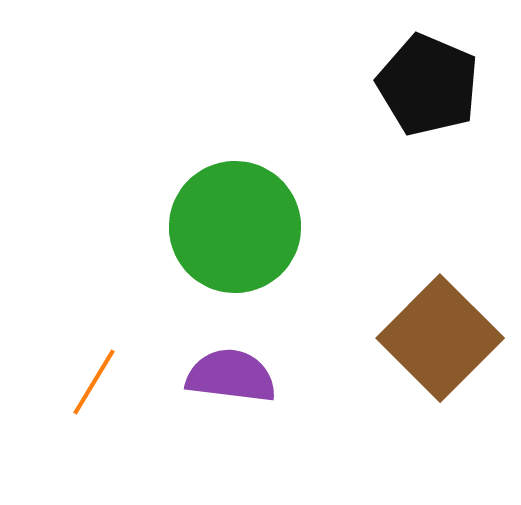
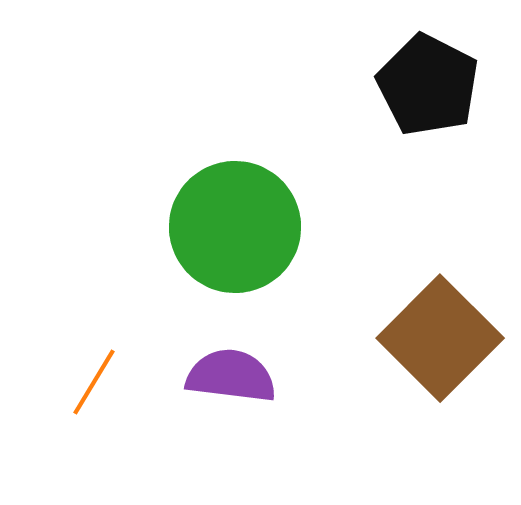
black pentagon: rotated 4 degrees clockwise
